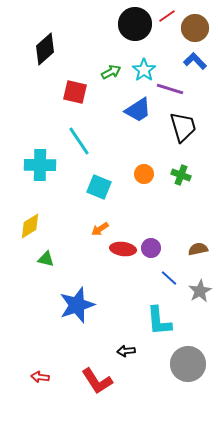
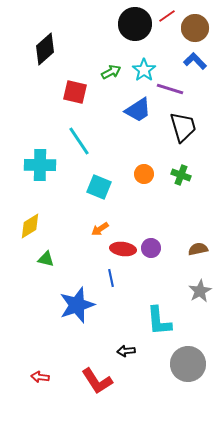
blue line: moved 58 px left; rotated 36 degrees clockwise
